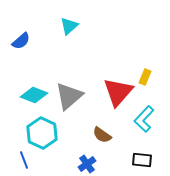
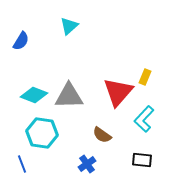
blue semicircle: rotated 18 degrees counterclockwise
gray triangle: rotated 40 degrees clockwise
cyan hexagon: rotated 16 degrees counterclockwise
blue line: moved 2 px left, 4 px down
